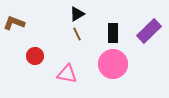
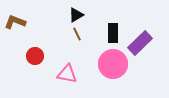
black triangle: moved 1 px left, 1 px down
brown L-shape: moved 1 px right, 1 px up
purple rectangle: moved 9 px left, 12 px down
